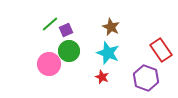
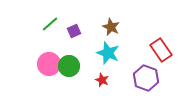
purple square: moved 8 px right, 1 px down
green circle: moved 15 px down
red star: moved 3 px down
